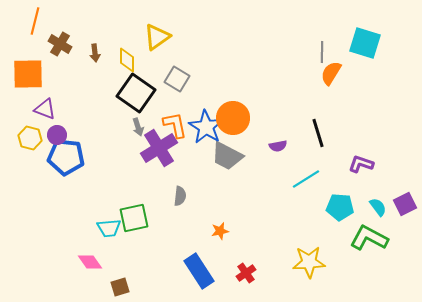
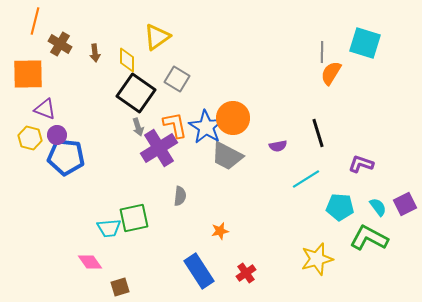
yellow star: moved 8 px right, 3 px up; rotated 12 degrees counterclockwise
